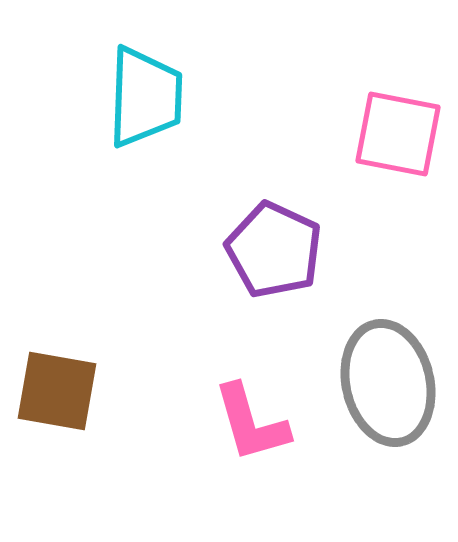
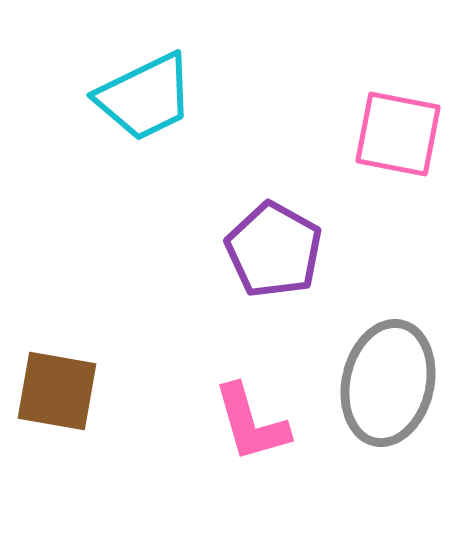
cyan trapezoid: rotated 62 degrees clockwise
purple pentagon: rotated 4 degrees clockwise
gray ellipse: rotated 26 degrees clockwise
